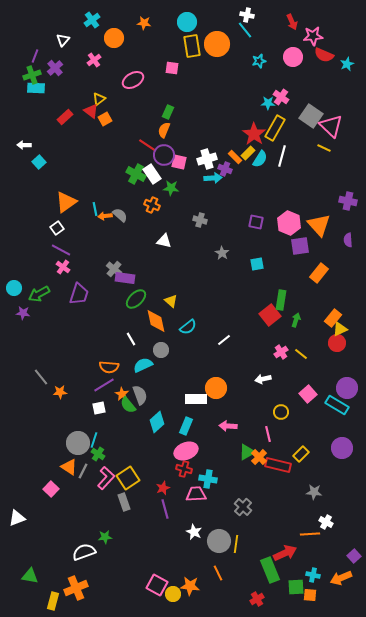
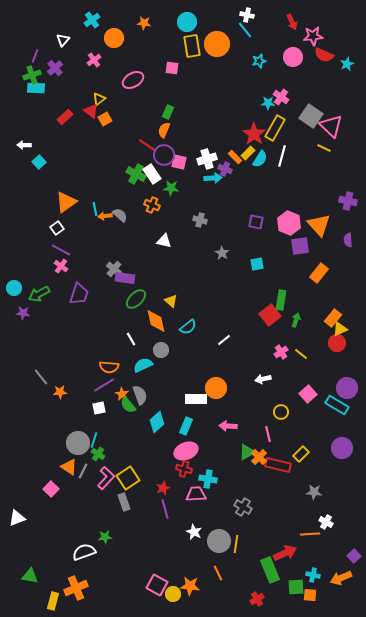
pink cross at (63, 267): moved 2 px left, 1 px up
gray cross at (243, 507): rotated 12 degrees counterclockwise
